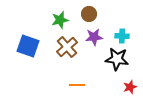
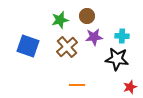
brown circle: moved 2 px left, 2 px down
